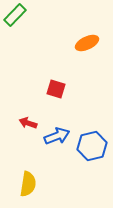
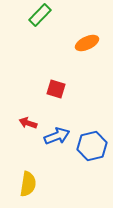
green rectangle: moved 25 px right
